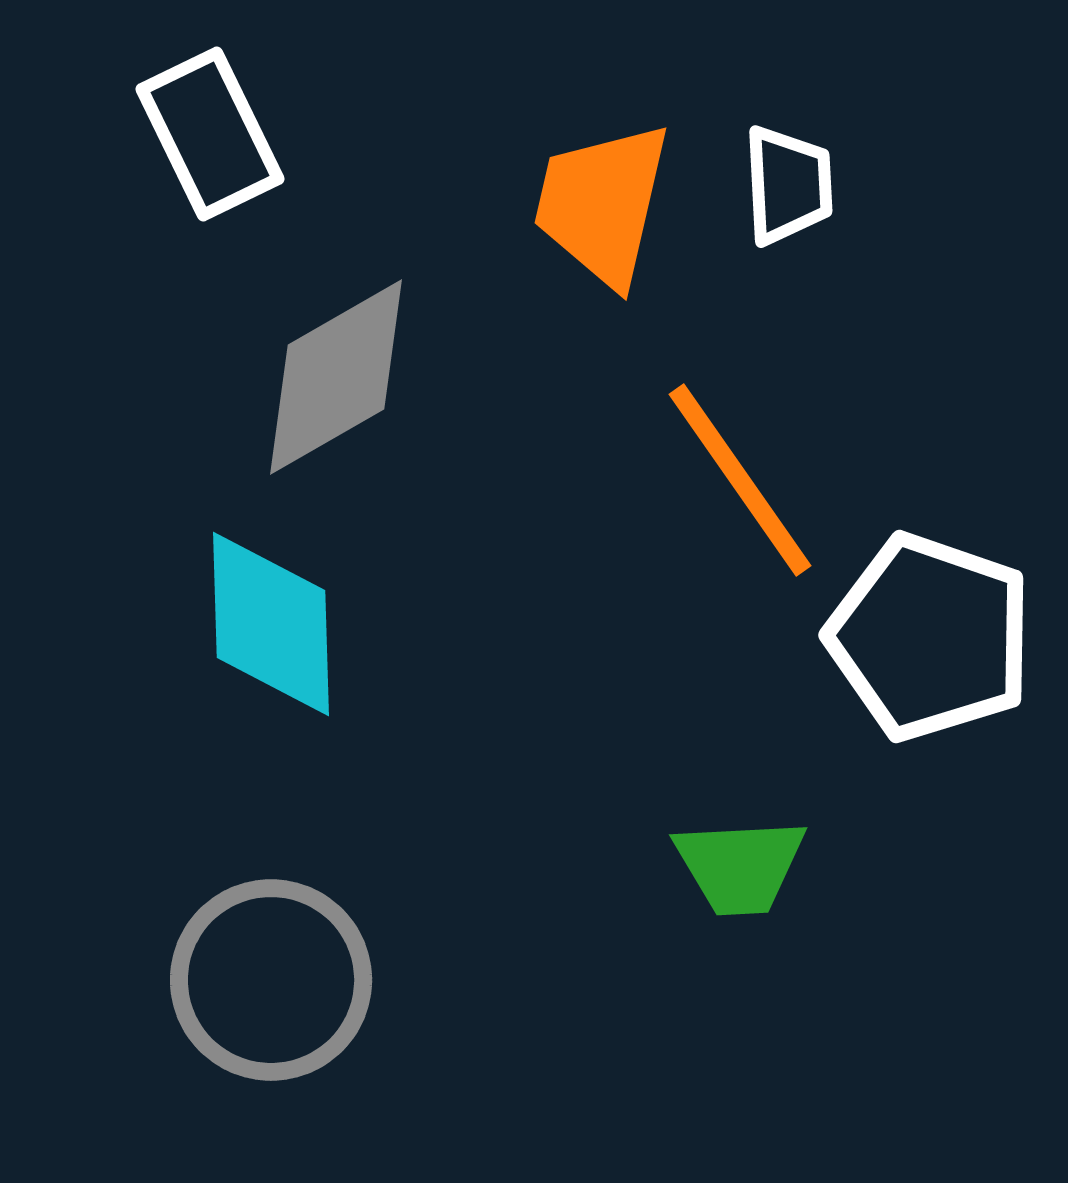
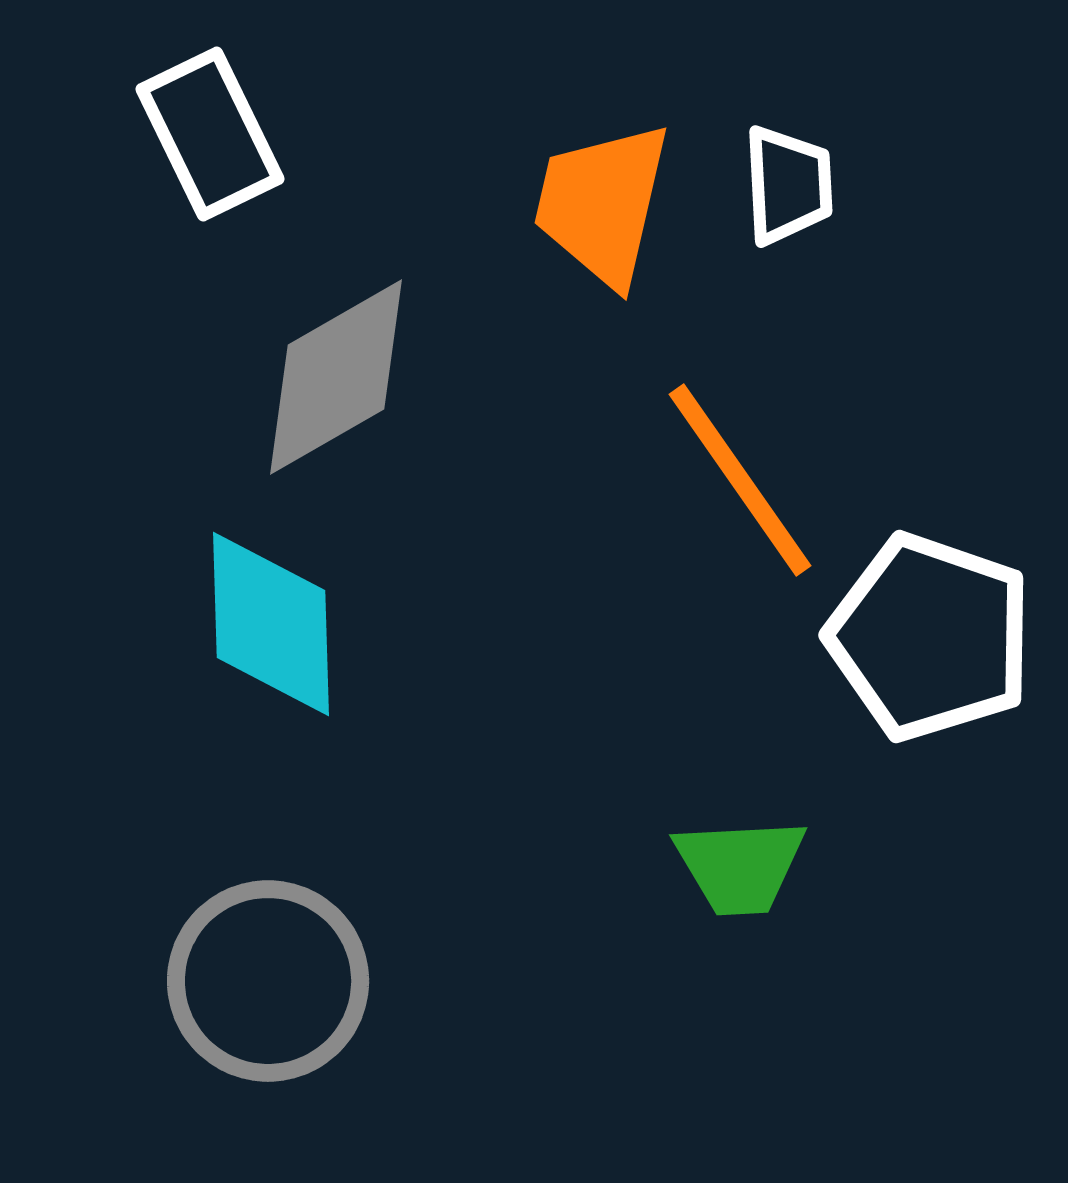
gray circle: moved 3 px left, 1 px down
